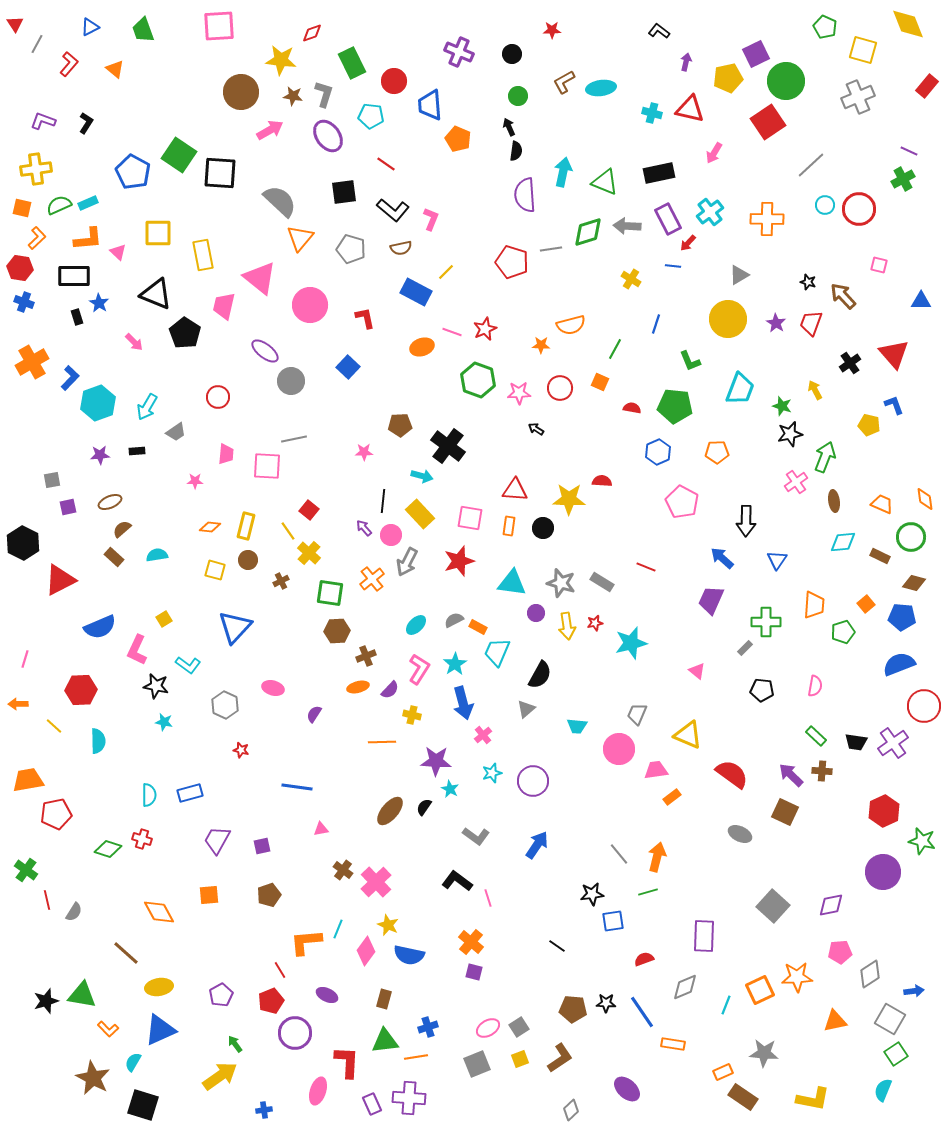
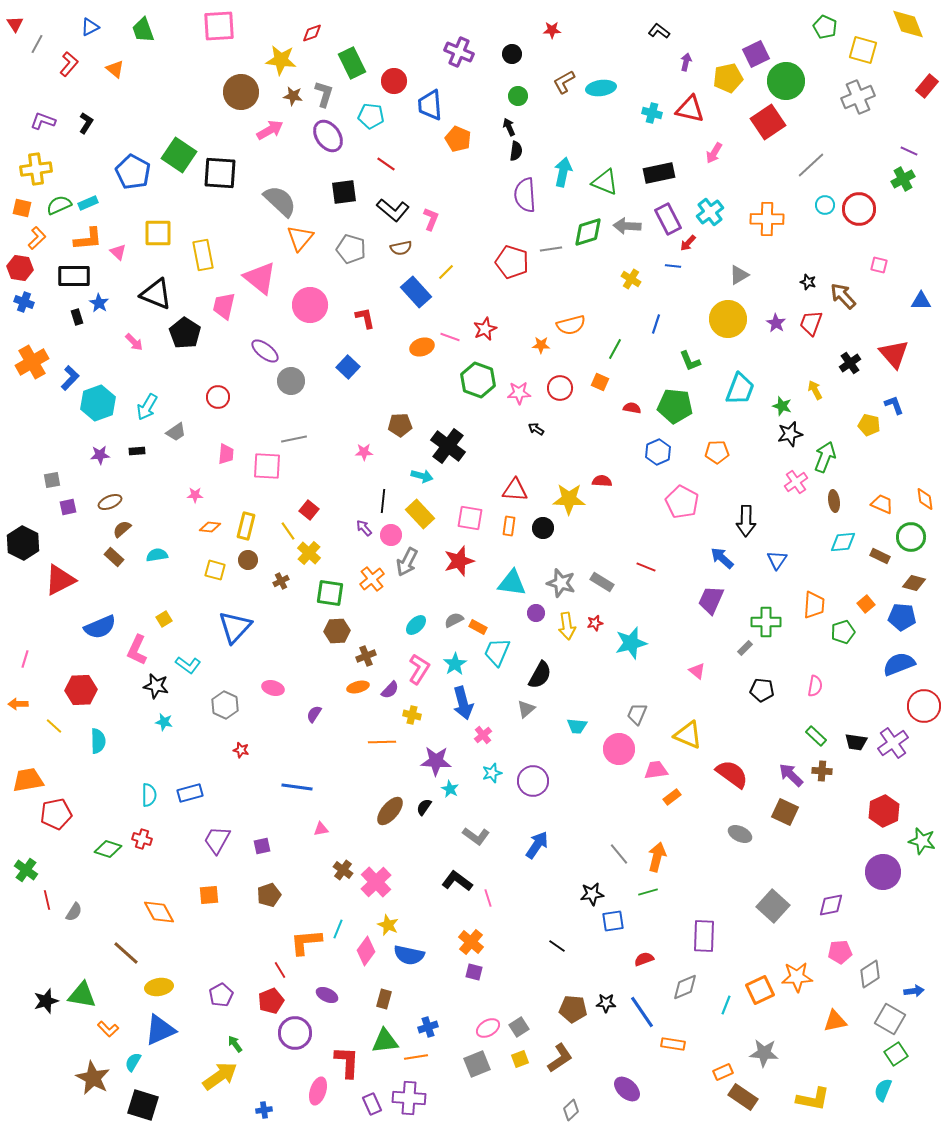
blue rectangle at (416, 292): rotated 20 degrees clockwise
pink line at (452, 332): moved 2 px left, 5 px down
pink star at (195, 481): moved 14 px down
